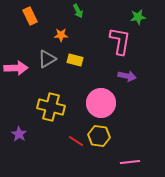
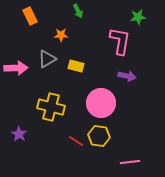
yellow rectangle: moved 1 px right, 6 px down
